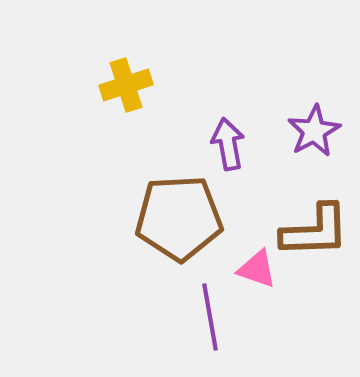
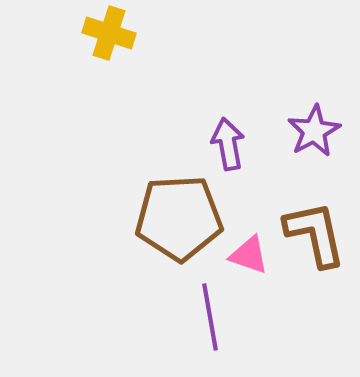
yellow cross: moved 17 px left, 52 px up; rotated 36 degrees clockwise
brown L-shape: moved 3 px down; rotated 100 degrees counterclockwise
pink triangle: moved 8 px left, 14 px up
